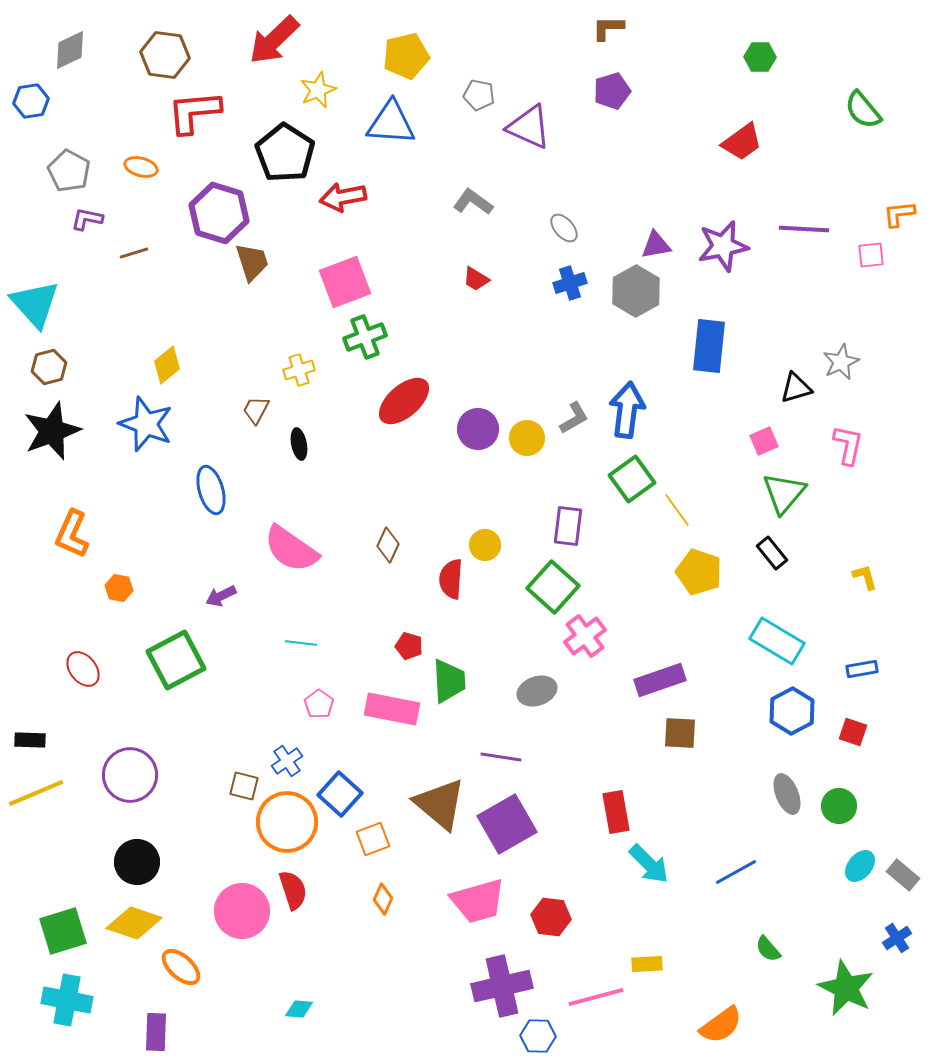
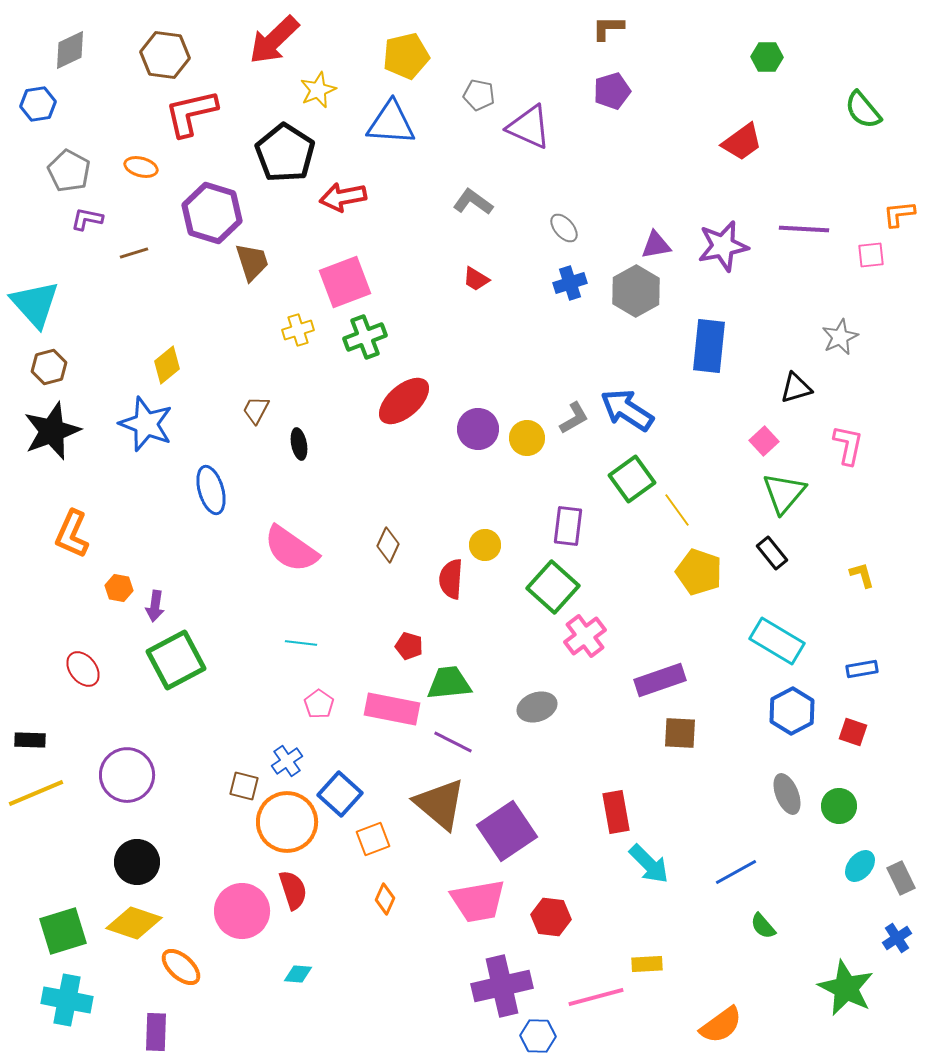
green hexagon at (760, 57): moved 7 px right
blue hexagon at (31, 101): moved 7 px right, 3 px down
red L-shape at (194, 112): moved 3 px left, 1 px down; rotated 8 degrees counterclockwise
purple hexagon at (219, 213): moved 7 px left
gray star at (841, 362): moved 1 px left, 25 px up
yellow cross at (299, 370): moved 1 px left, 40 px up
blue arrow at (627, 410): rotated 64 degrees counterclockwise
pink square at (764, 441): rotated 20 degrees counterclockwise
yellow L-shape at (865, 577): moved 3 px left, 2 px up
purple arrow at (221, 596): moved 66 px left, 10 px down; rotated 56 degrees counterclockwise
green trapezoid at (449, 681): moved 2 px down; rotated 93 degrees counterclockwise
gray ellipse at (537, 691): moved 16 px down
purple line at (501, 757): moved 48 px left, 15 px up; rotated 18 degrees clockwise
purple circle at (130, 775): moved 3 px left
purple square at (507, 824): moved 7 px down; rotated 4 degrees counterclockwise
gray rectangle at (903, 875): moved 2 px left, 3 px down; rotated 24 degrees clockwise
orange diamond at (383, 899): moved 2 px right
pink trapezoid at (478, 901): rotated 6 degrees clockwise
green semicircle at (768, 949): moved 5 px left, 23 px up
cyan diamond at (299, 1009): moved 1 px left, 35 px up
